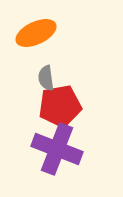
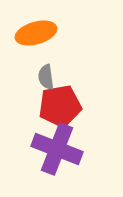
orange ellipse: rotated 9 degrees clockwise
gray semicircle: moved 1 px up
